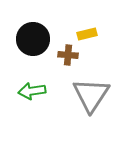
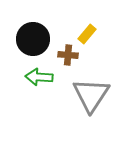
yellow rectangle: rotated 36 degrees counterclockwise
green arrow: moved 7 px right, 14 px up; rotated 12 degrees clockwise
